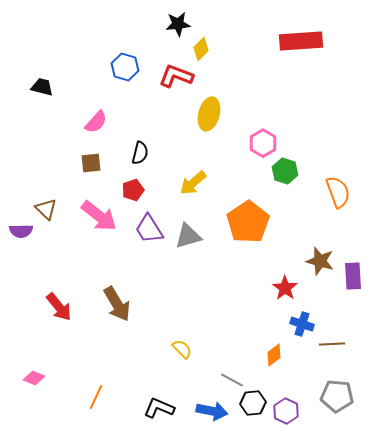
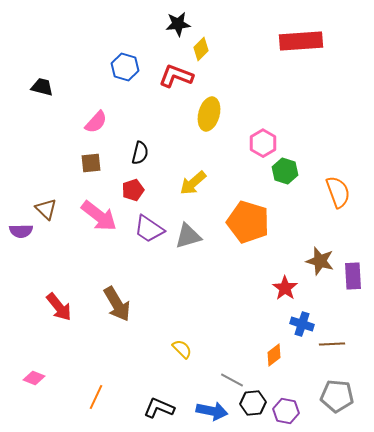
orange pentagon: rotated 21 degrees counterclockwise
purple trapezoid: rotated 24 degrees counterclockwise
purple hexagon: rotated 15 degrees counterclockwise
